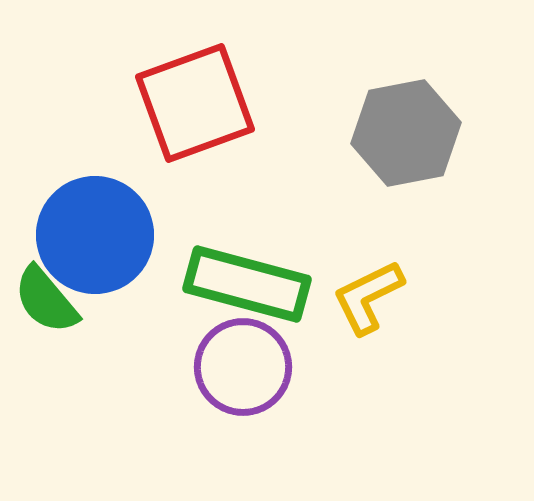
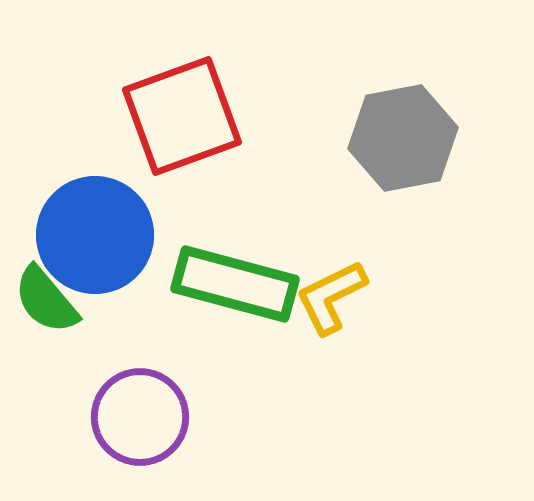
red square: moved 13 px left, 13 px down
gray hexagon: moved 3 px left, 5 px down
green rectangle: moved 12 px left
yellow L-shape: moved 37 px left
purple circle: moved 103 px left, 50 px down
